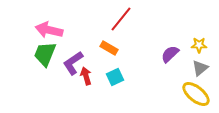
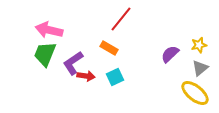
yellow star: rotated 14 degrees counterclockwise
red arrow: rotated 114 degrees clockwise
yellow ellipse: moved 1 px left, 1 px up
